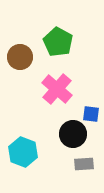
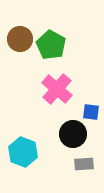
green pentagon: moved 7 px left, 3 px down
brown circle: moved 18 px up
blue square: moved 2 px up
